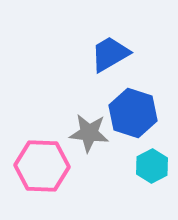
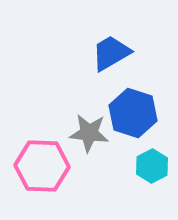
blue trapezoid: moved 1 px right, 1 px up
